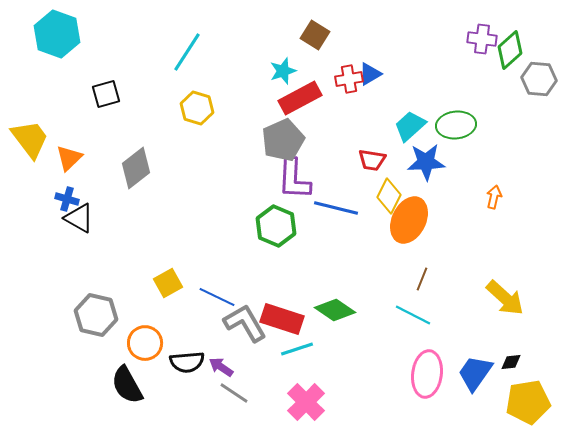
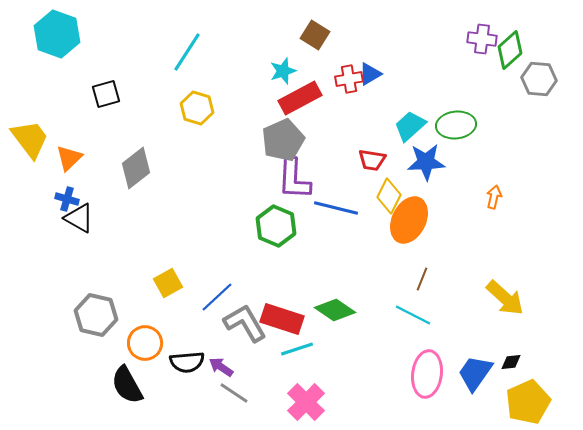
blue line at (217, 297): rotated 69 degrees counterclockwise
yellow pentagon at (528, 402): rotated 15 degrees counterclockwise
